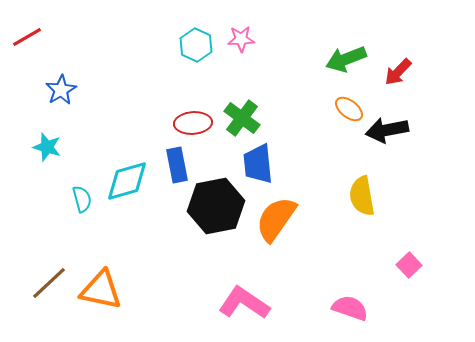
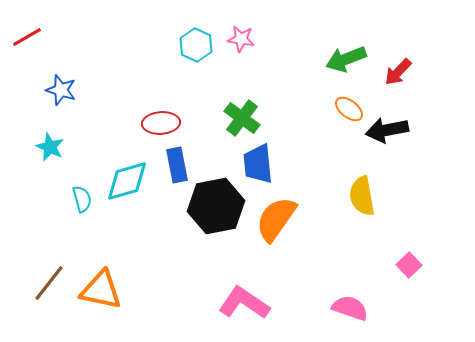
pink star: rotated 12 degrees clockwise
blue star: rotated 24 degrees counterclockwise
red ellipse: moved 32 px left
cyan star: moved 3 px right; rotated 8 degrees clockwise
brown line: rotated 9 degrees counterclockwise
